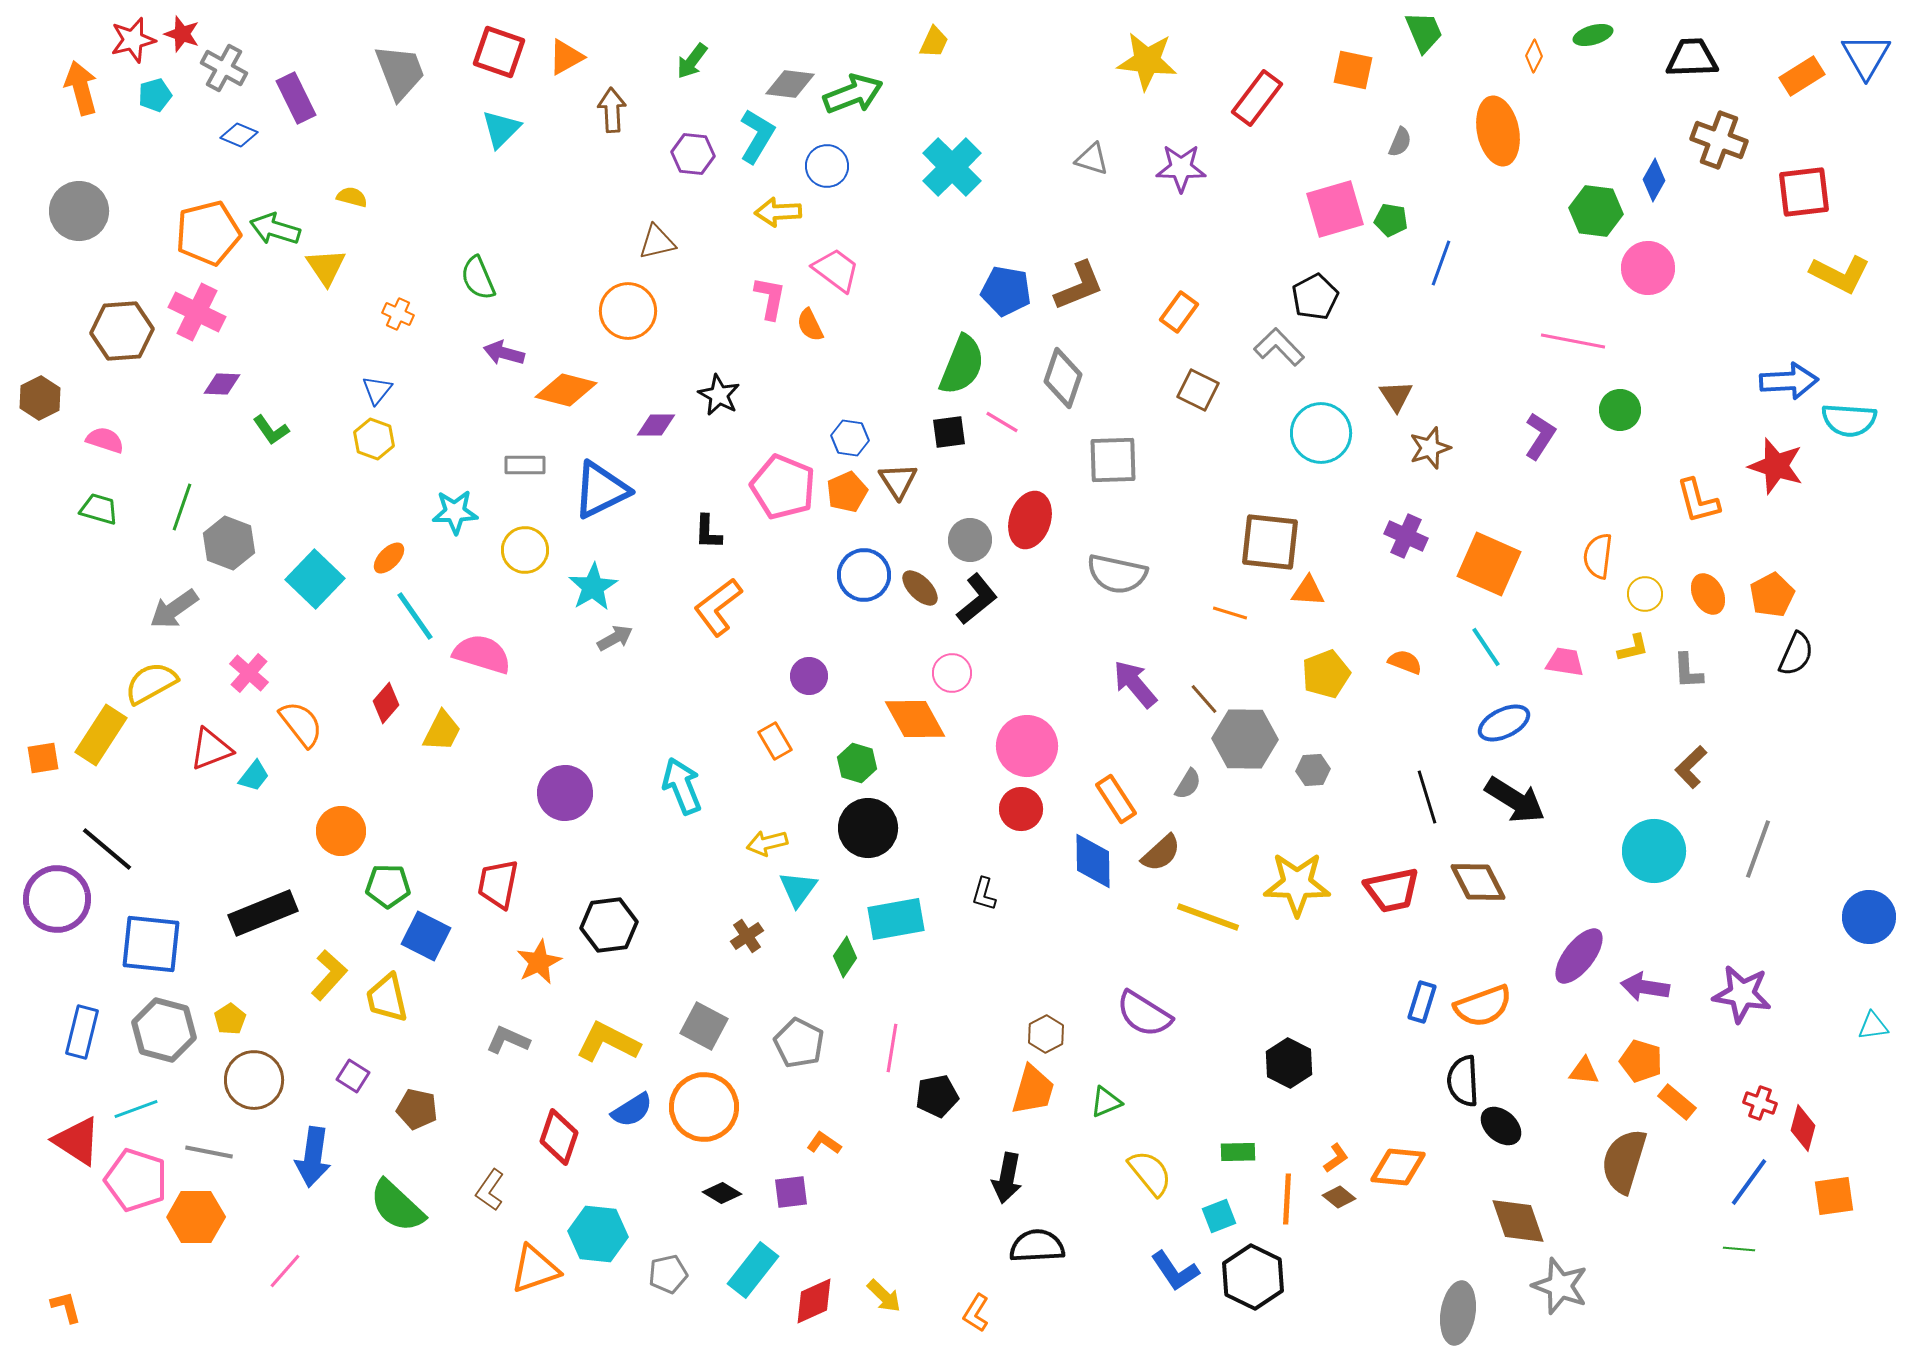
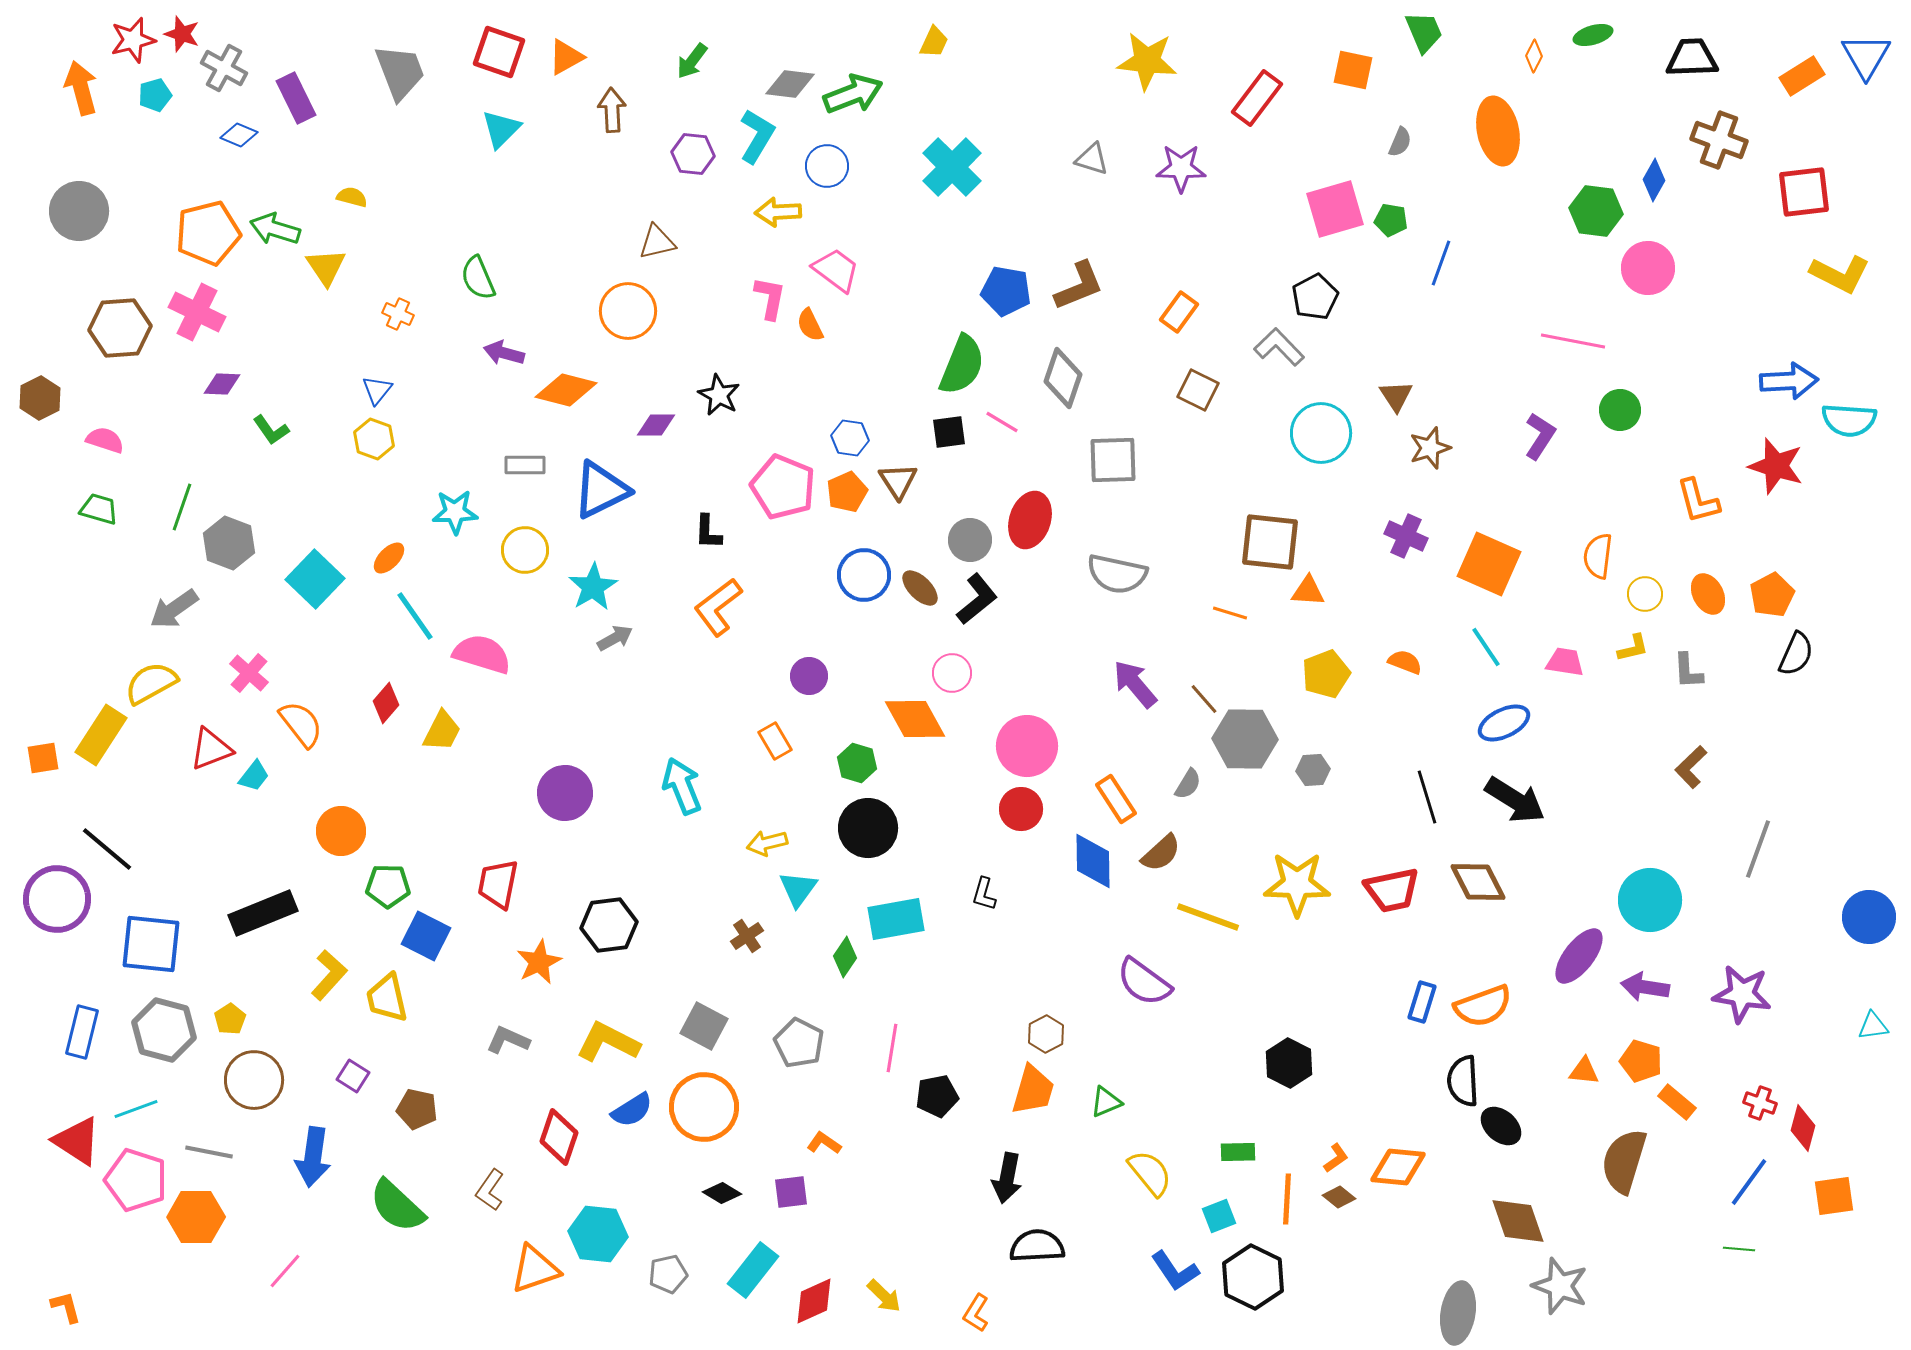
brown hexagon at (122, 331): moved 2 px left, 3 px up
cyan circle at (1654, 851): moved 4 px left, 49 px down
purple semicircle at (1144, 1014): moved 32 px up; rotated 4 degrees clockwise
